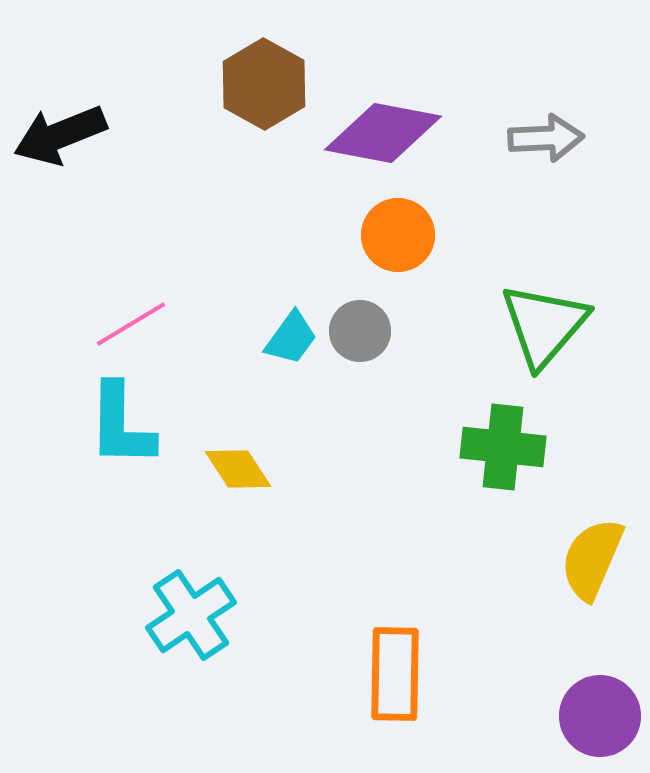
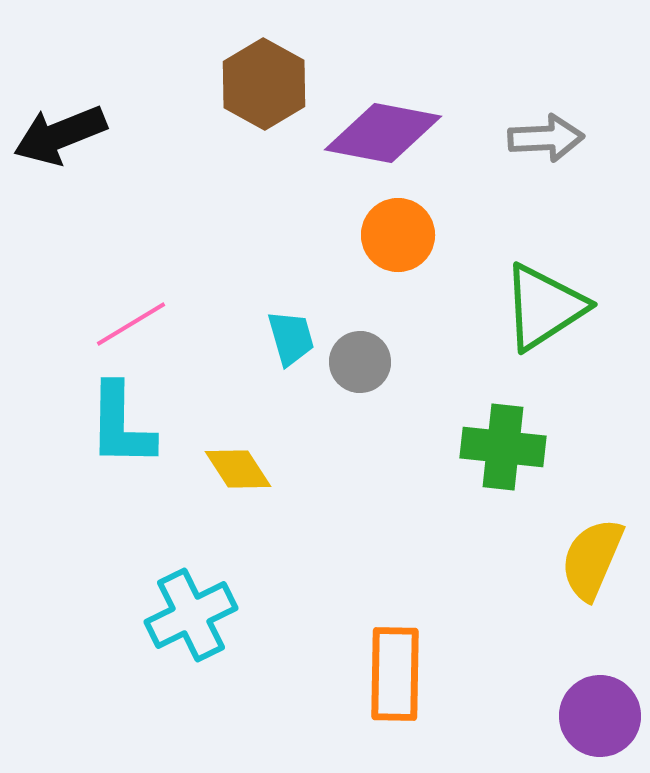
green triangle: moved 18 px up; rotated 16 degrees clockwise
gray circle: moved 31 px down
cyan trapezoid: rotated 52 degrees counterclockwise
cyan cross: rotated 8 degrees clockwise
